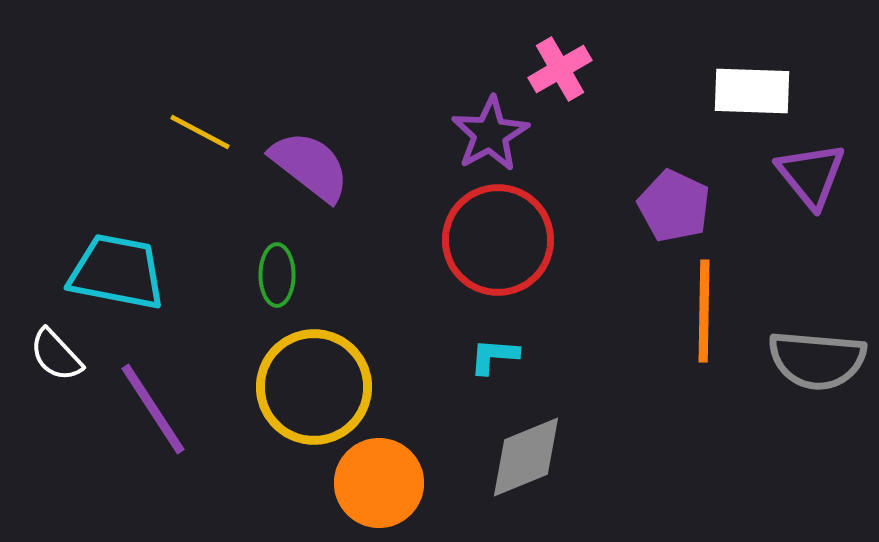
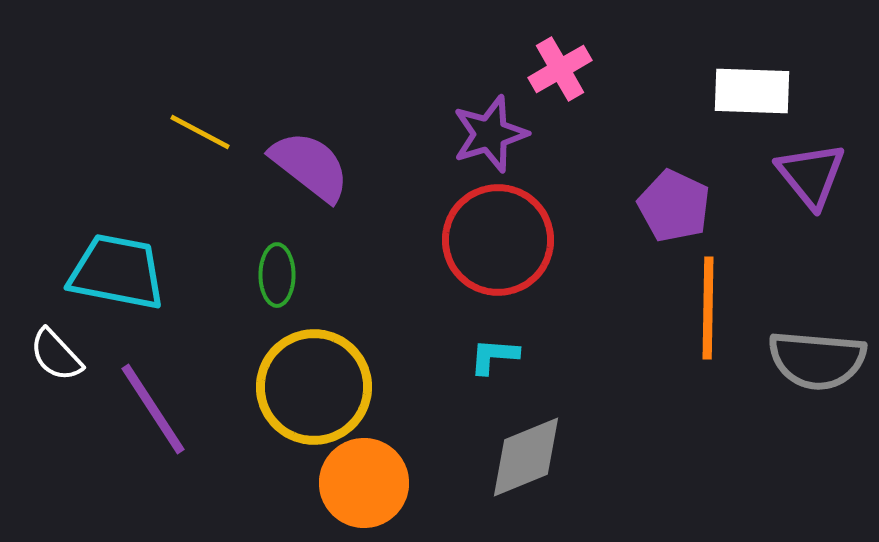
purple star: rotated 12 degrees clockwise
orange line: moved 4 px right, 3 px up
orange circle: moved 15 px left
